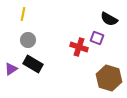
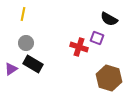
gray circle: moved 2 px left, 3 px down
